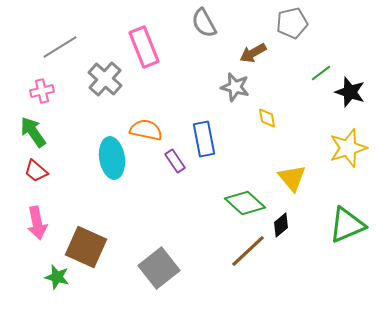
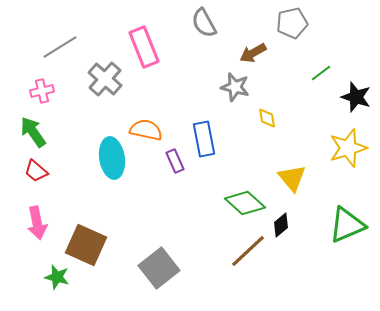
black star: moved 6 px right, 5 px down
purple rectangle: rotated 10 degrees clockwise
brown square: moved 2 px up
